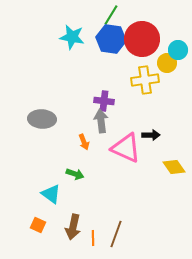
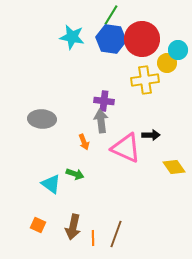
cyan triangle: moved 10 px up
